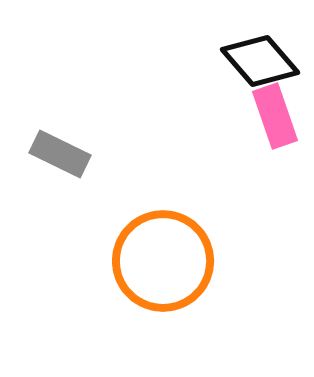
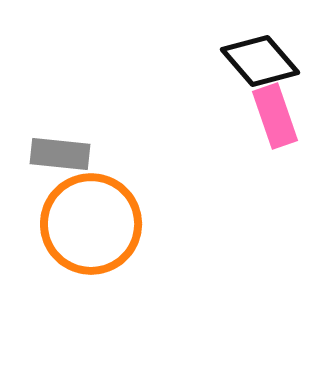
gray rectangle: rotated 20 degrees counterclockwise
orange circle: moved 72 px left, 37 px up
